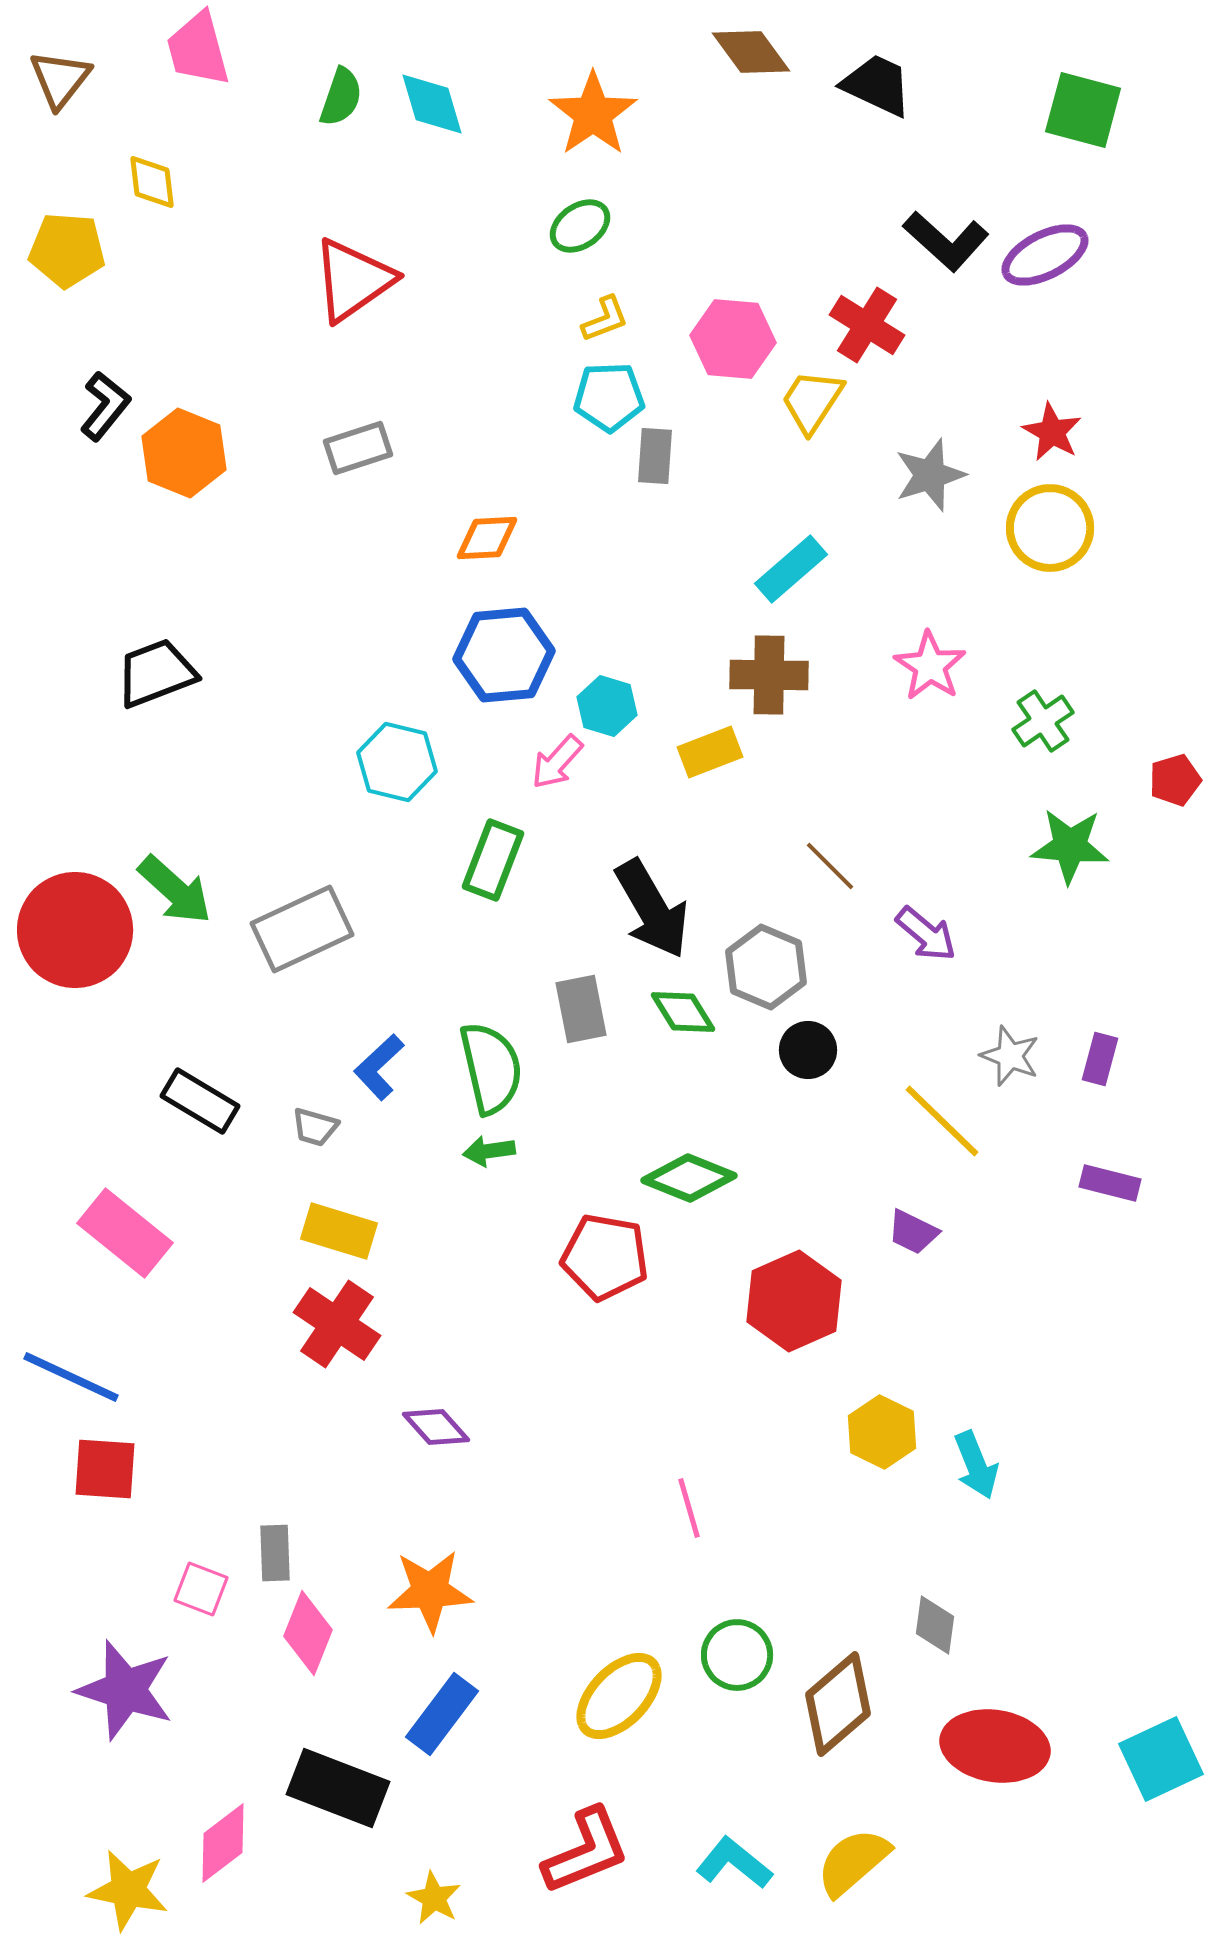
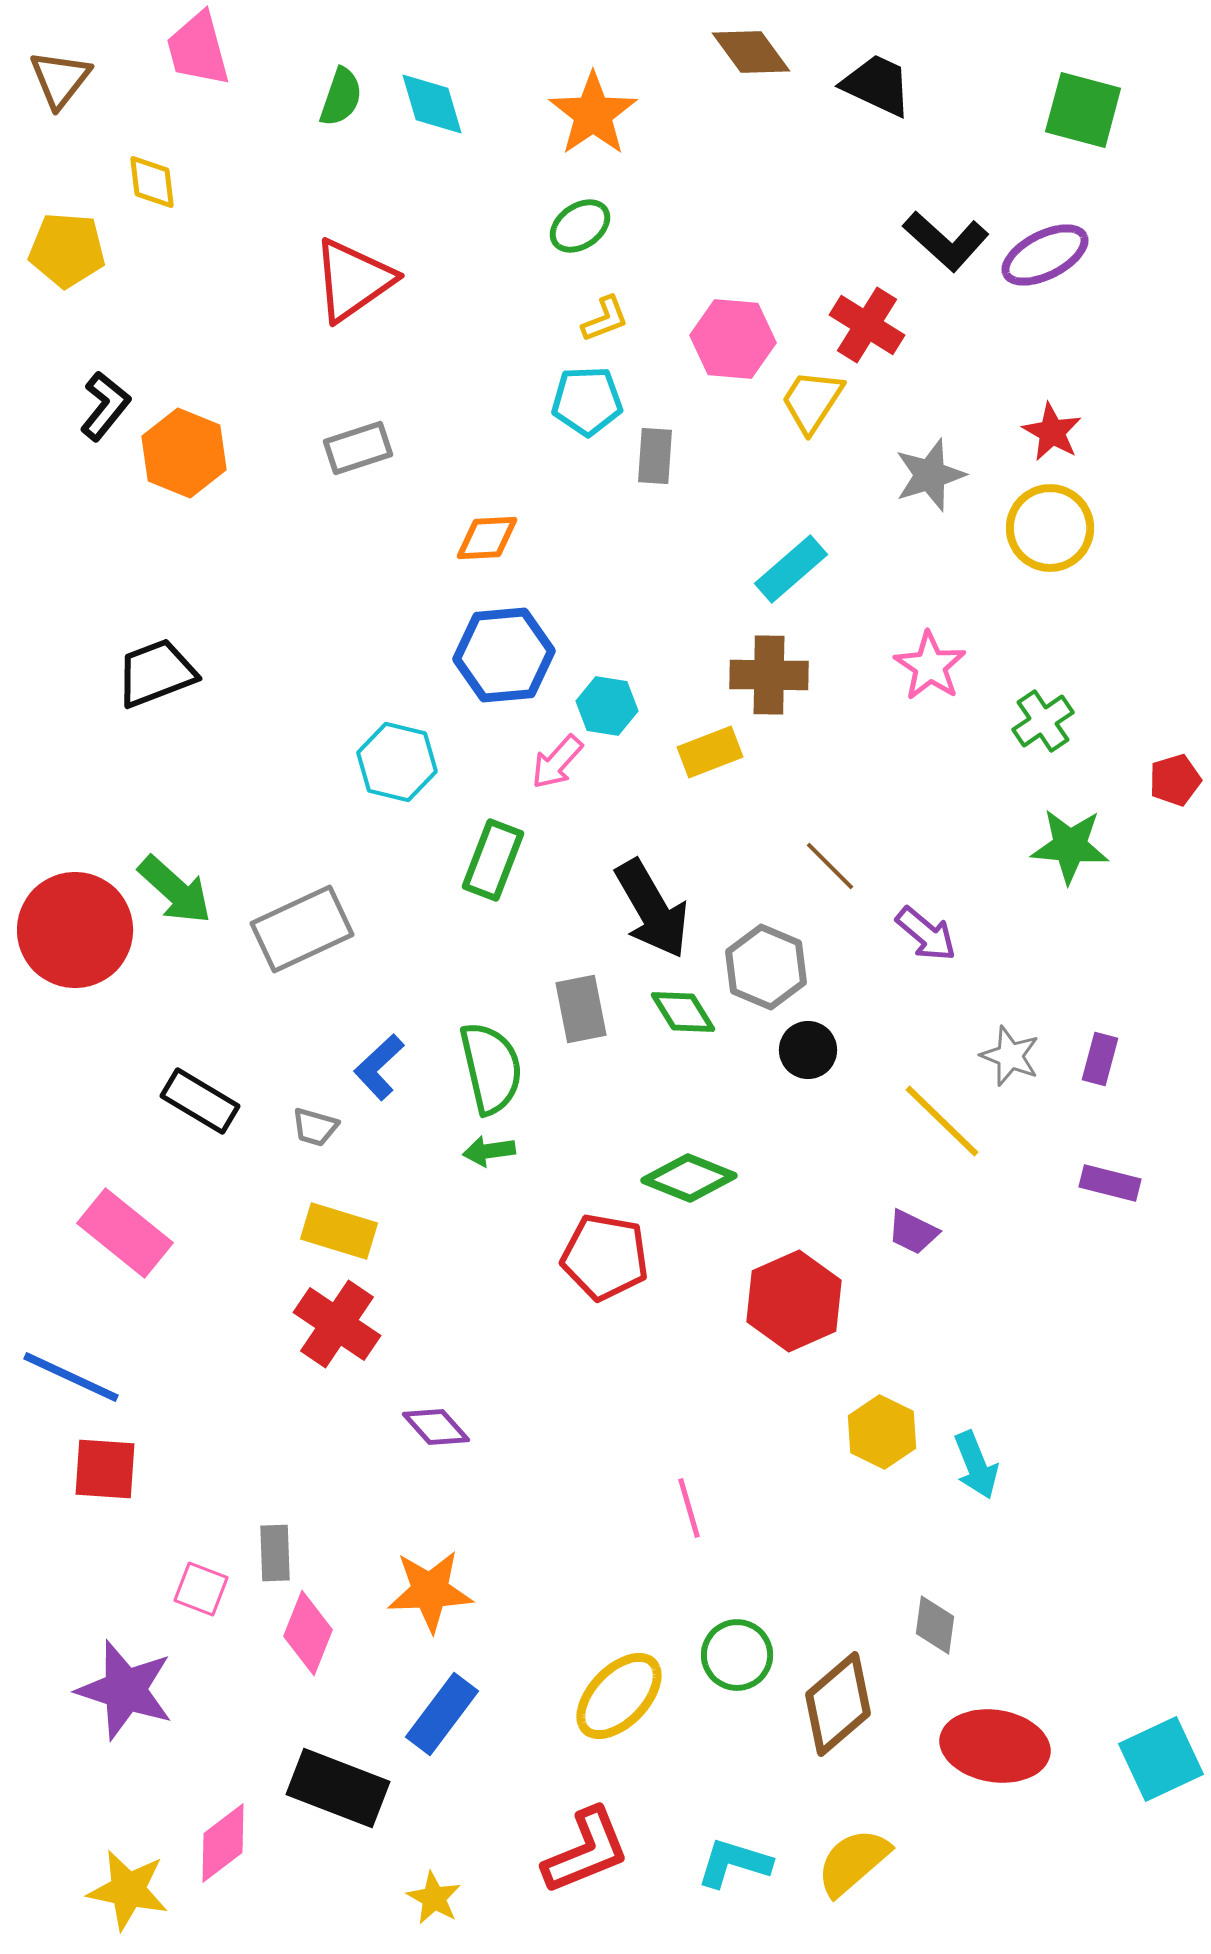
cyan pentagon at (609, 397): moved 22 px left, 4 px down
cyan hexagon at (607, 706): rotated 8 degrees counterclockwise
cyan L-shape at (734, 1863): rotated 22 degrees counterclockwise
